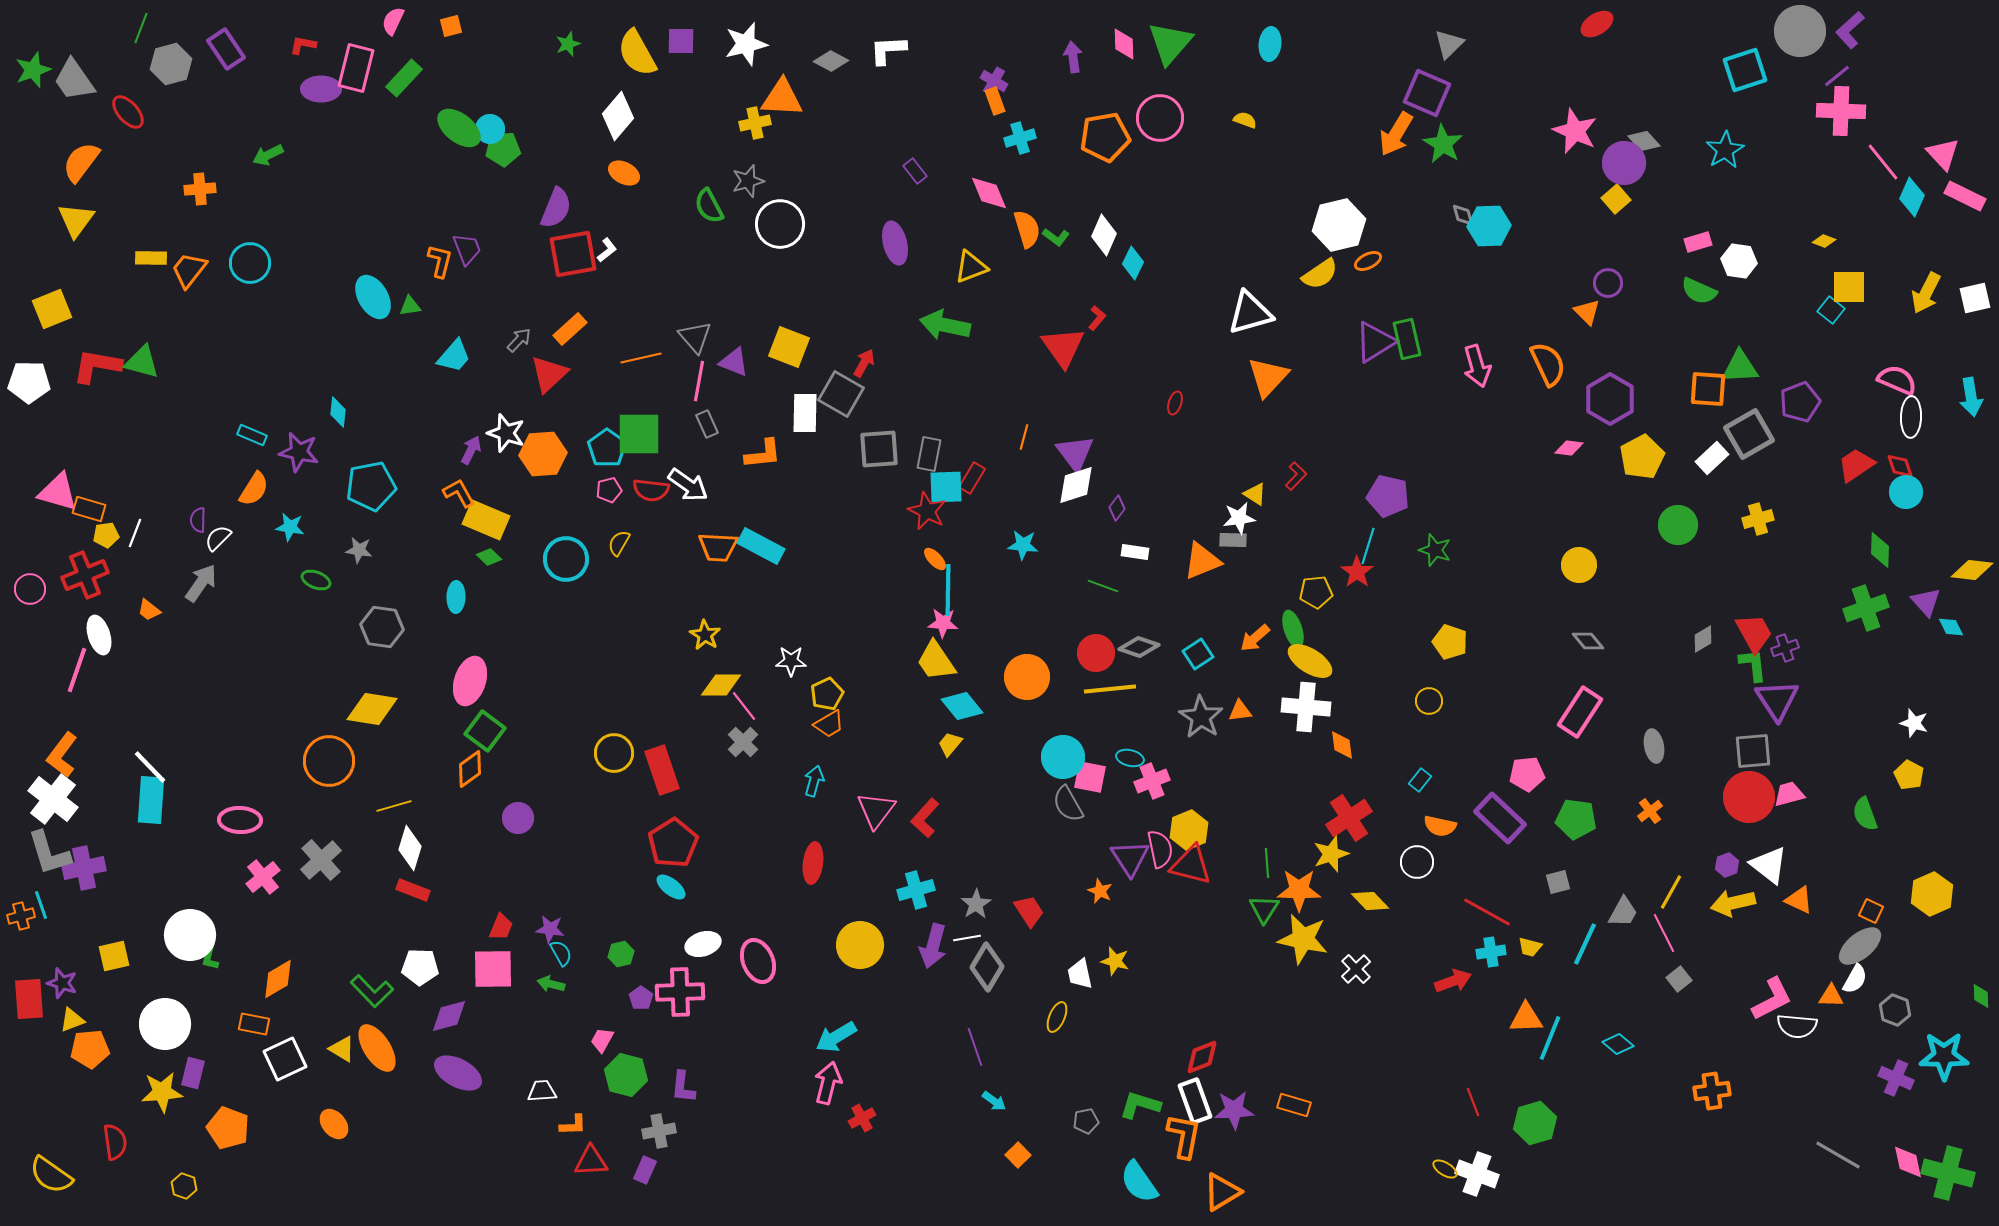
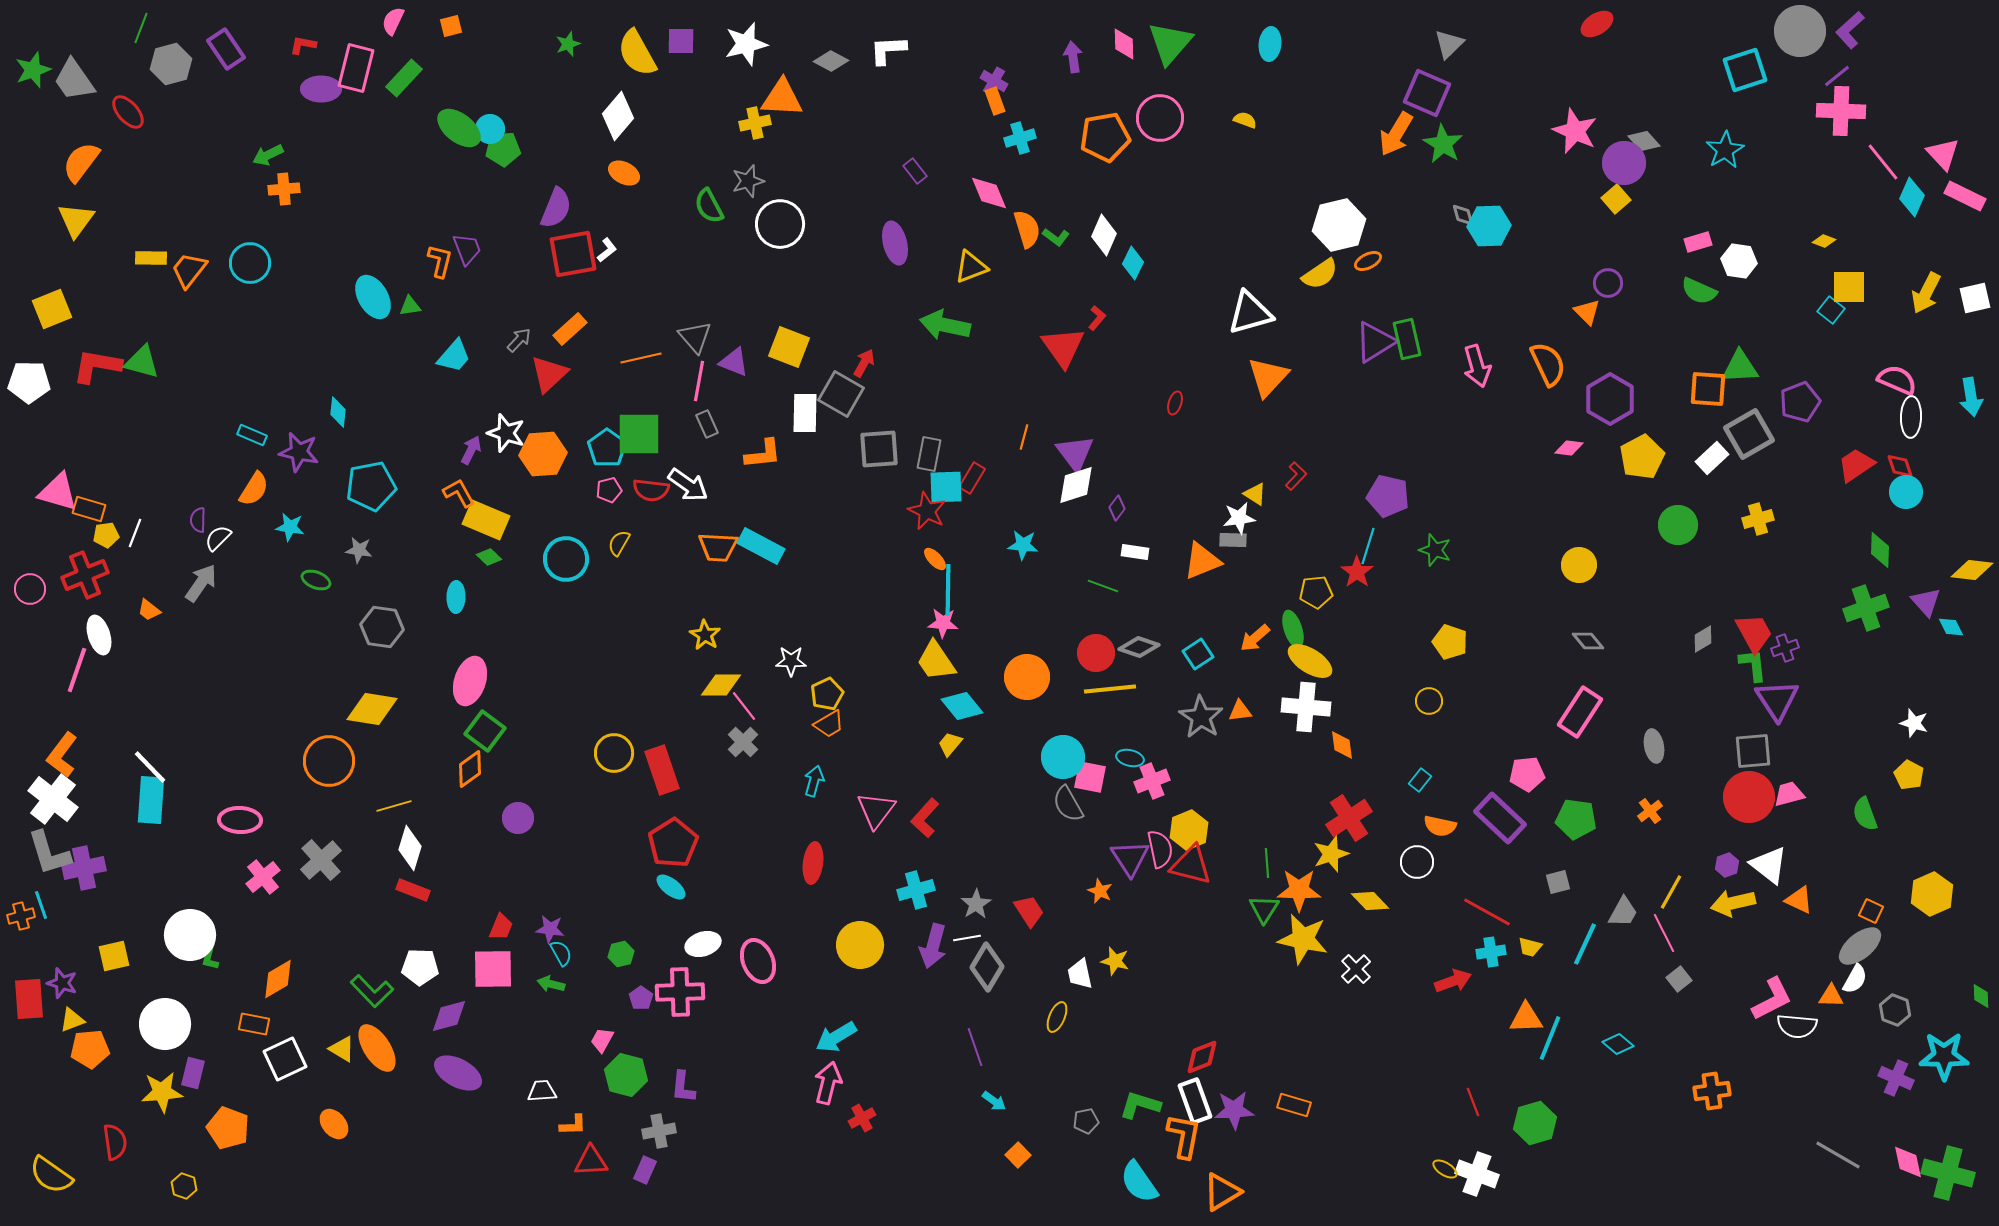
orange cross at (200, 189): moved 84 px right
